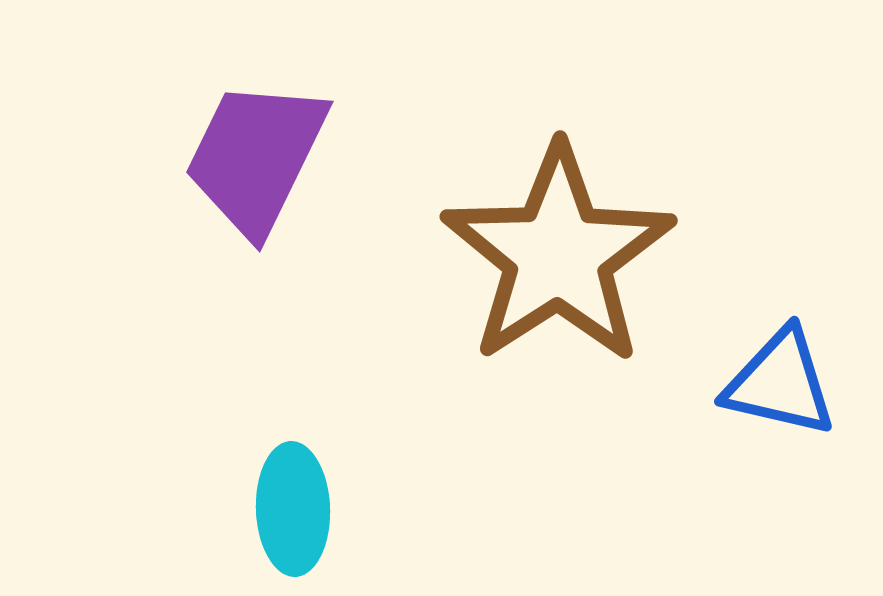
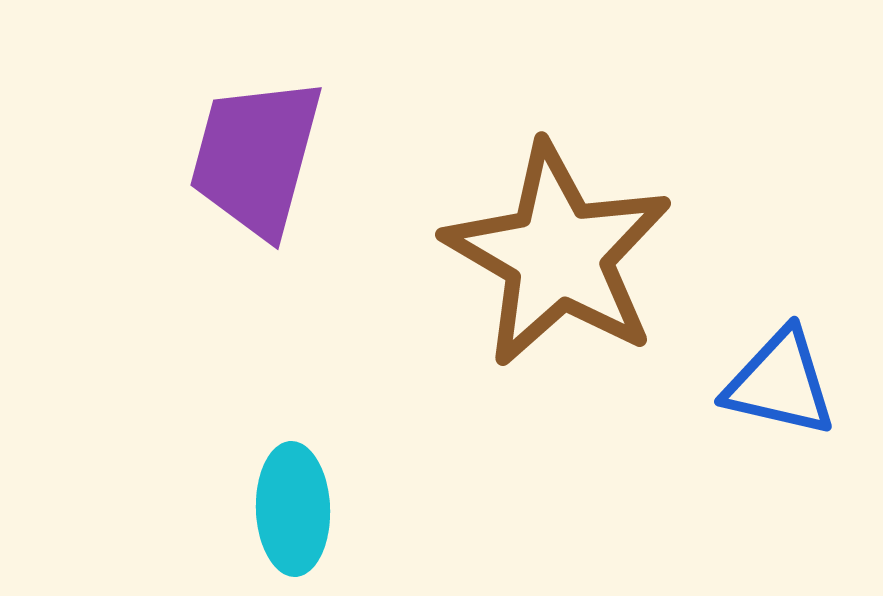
purple trapezoid: rotated 11 degrees counterclockwise
brown star: rotated 9 degrees counterclockwise
